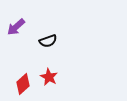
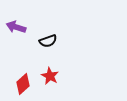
purple arrow: rotated 60 degrees clockwise
red star: moved 1 px right, 1 px up
